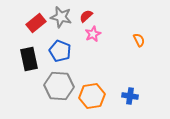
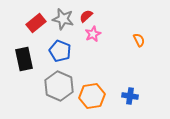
gray star: moved 2 px right, 2 px down
black rectangle: moved 5 px left
gray hexagon: rotated 20 degrees clockwise
